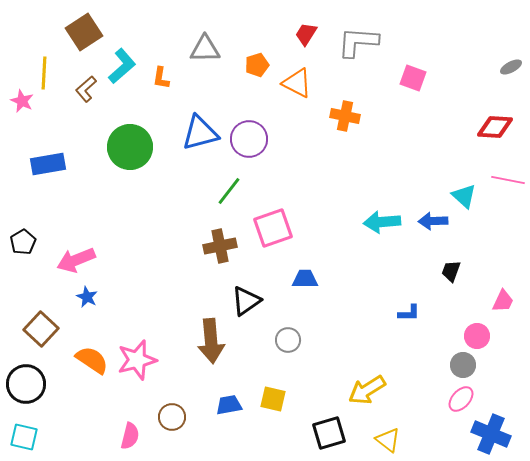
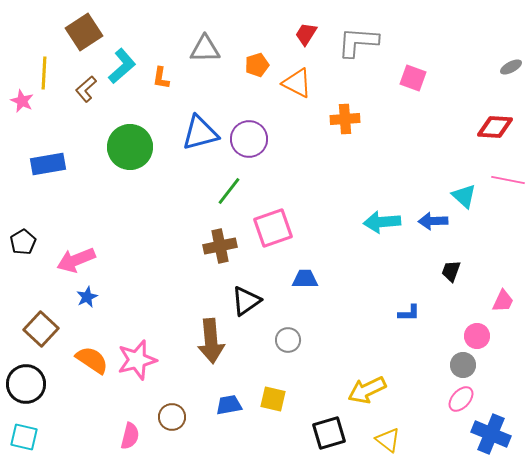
orange cross at (345, 116): moved 3 px down; rotated 16 degrees counterclockwise
blue star at (87, 297): rotated 20 degrees clockwise
yellow arrow at (367, 390): rotated 6 degrees clockwise
